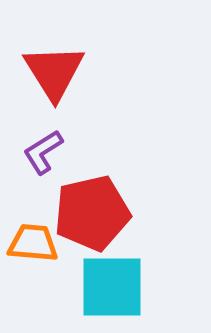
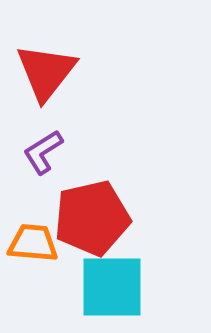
red triangle: moved 8 px left; rotated 10 degrees clockwise
red pentagon: moved 5 px down
